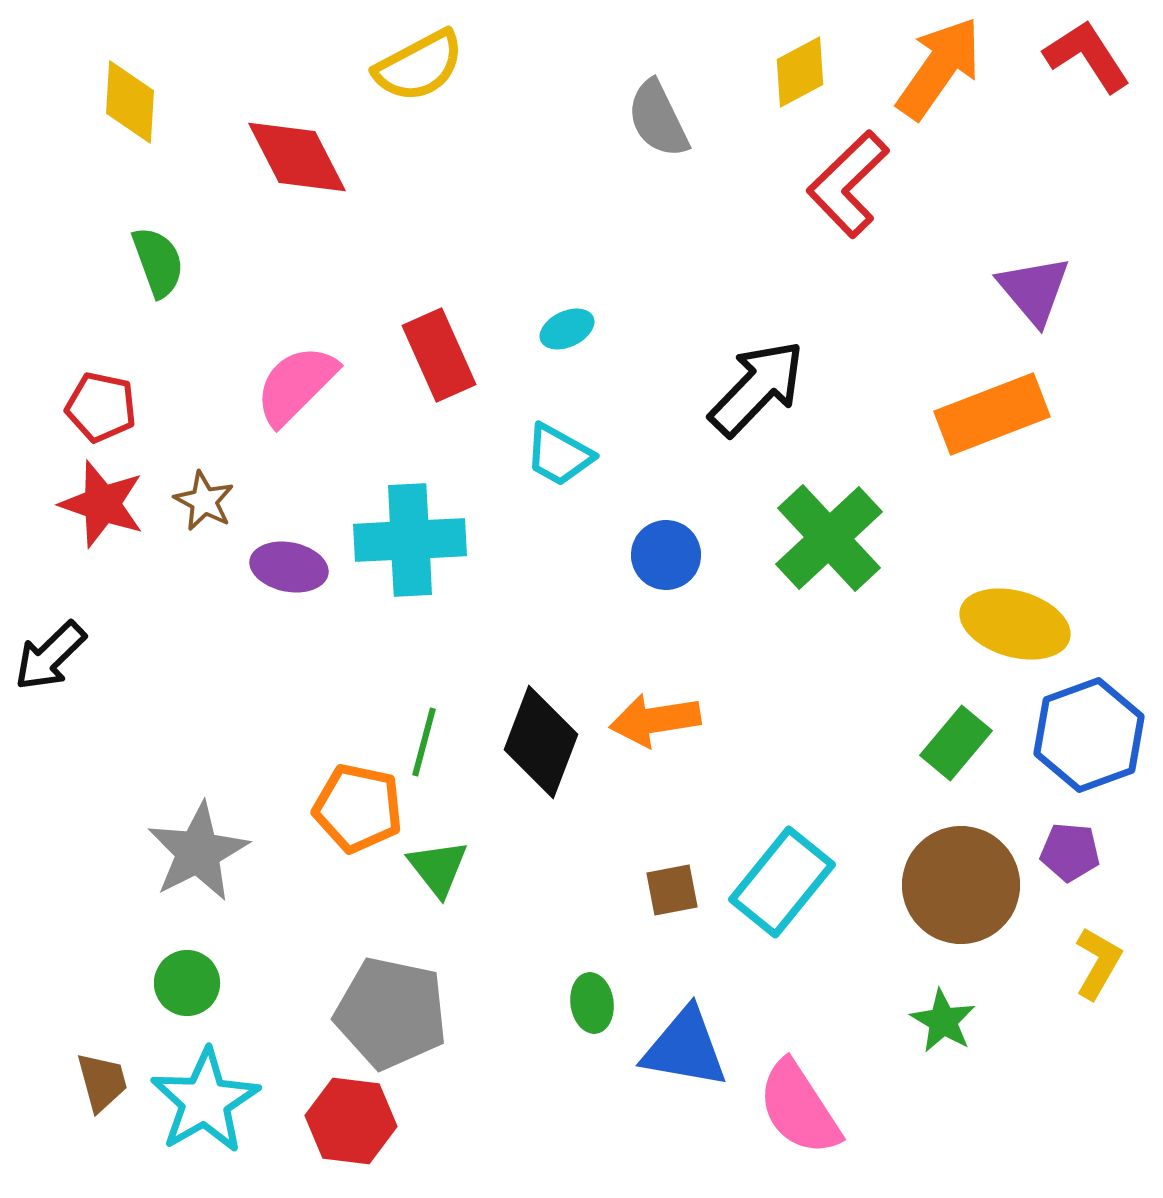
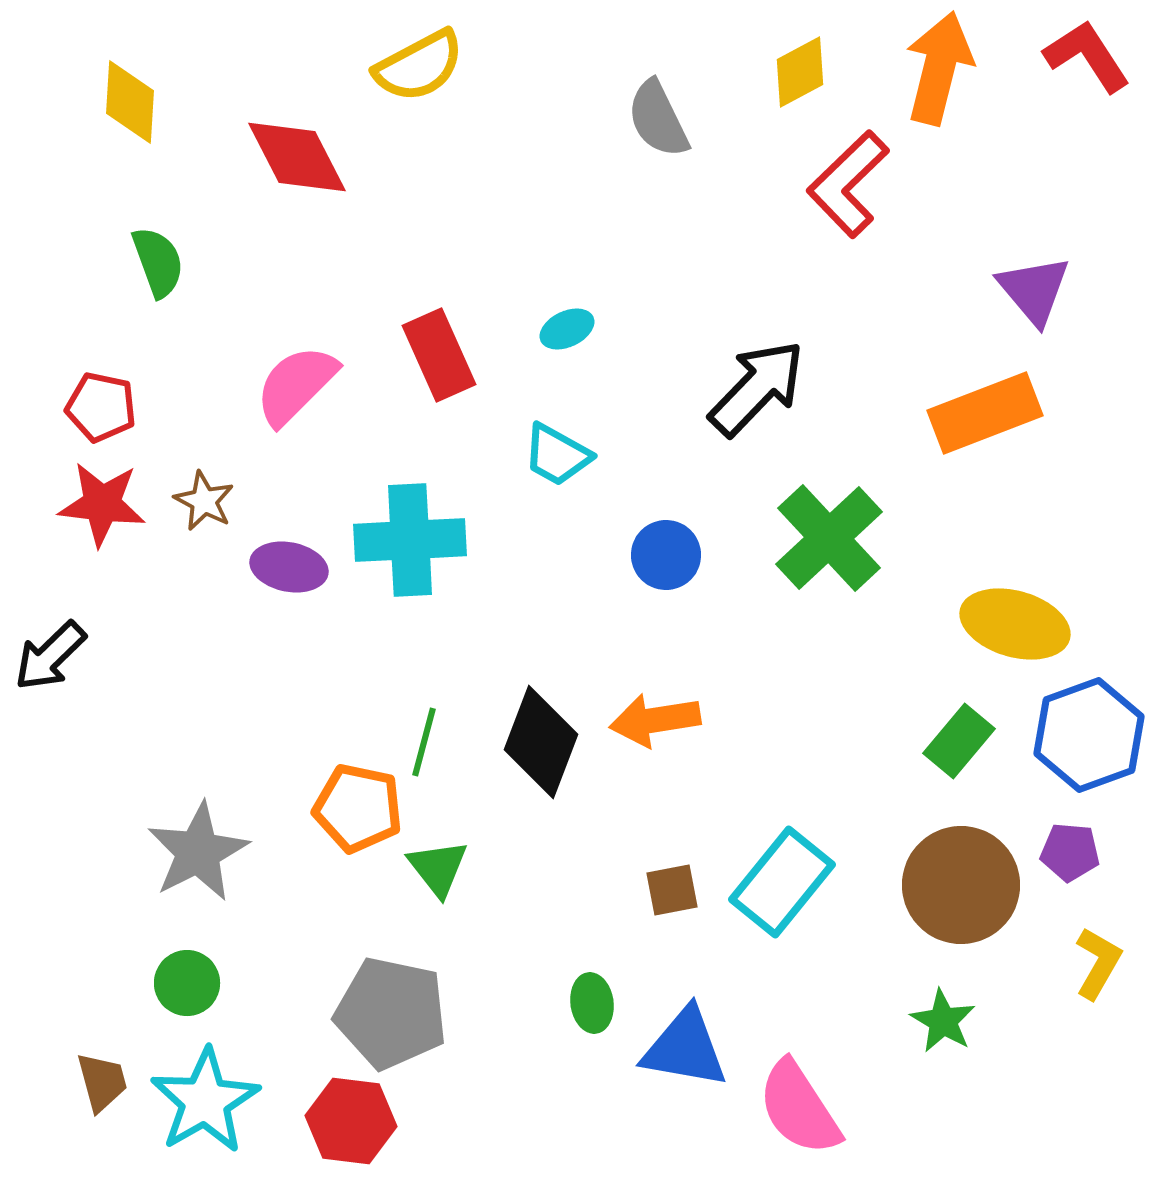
orange arrow at (939, 68): rotated 21 degrees counterclockwise
orange rectangle at (992, 414): moved 7 px left, 1 px up
cyan trapezoid at (559, 455): moved 2 px left
red star at (102, 504): rotated 12 degrees counterclockwise
green rectangle at (956, 743): moved 3 px right, 2 px up
